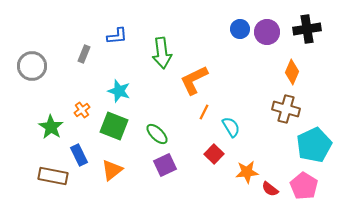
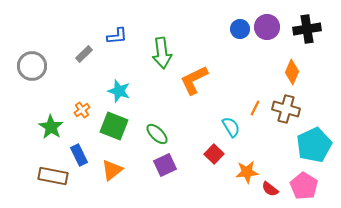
purple circle: moved 5 px up
gray rectangle: rotated 24 degrees clockwise
orange line: moved 51 px right, 4 px up
